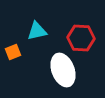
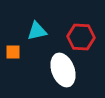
red hexagon: moved 1 px up
orange square: rotated 21 degrees clockwise
